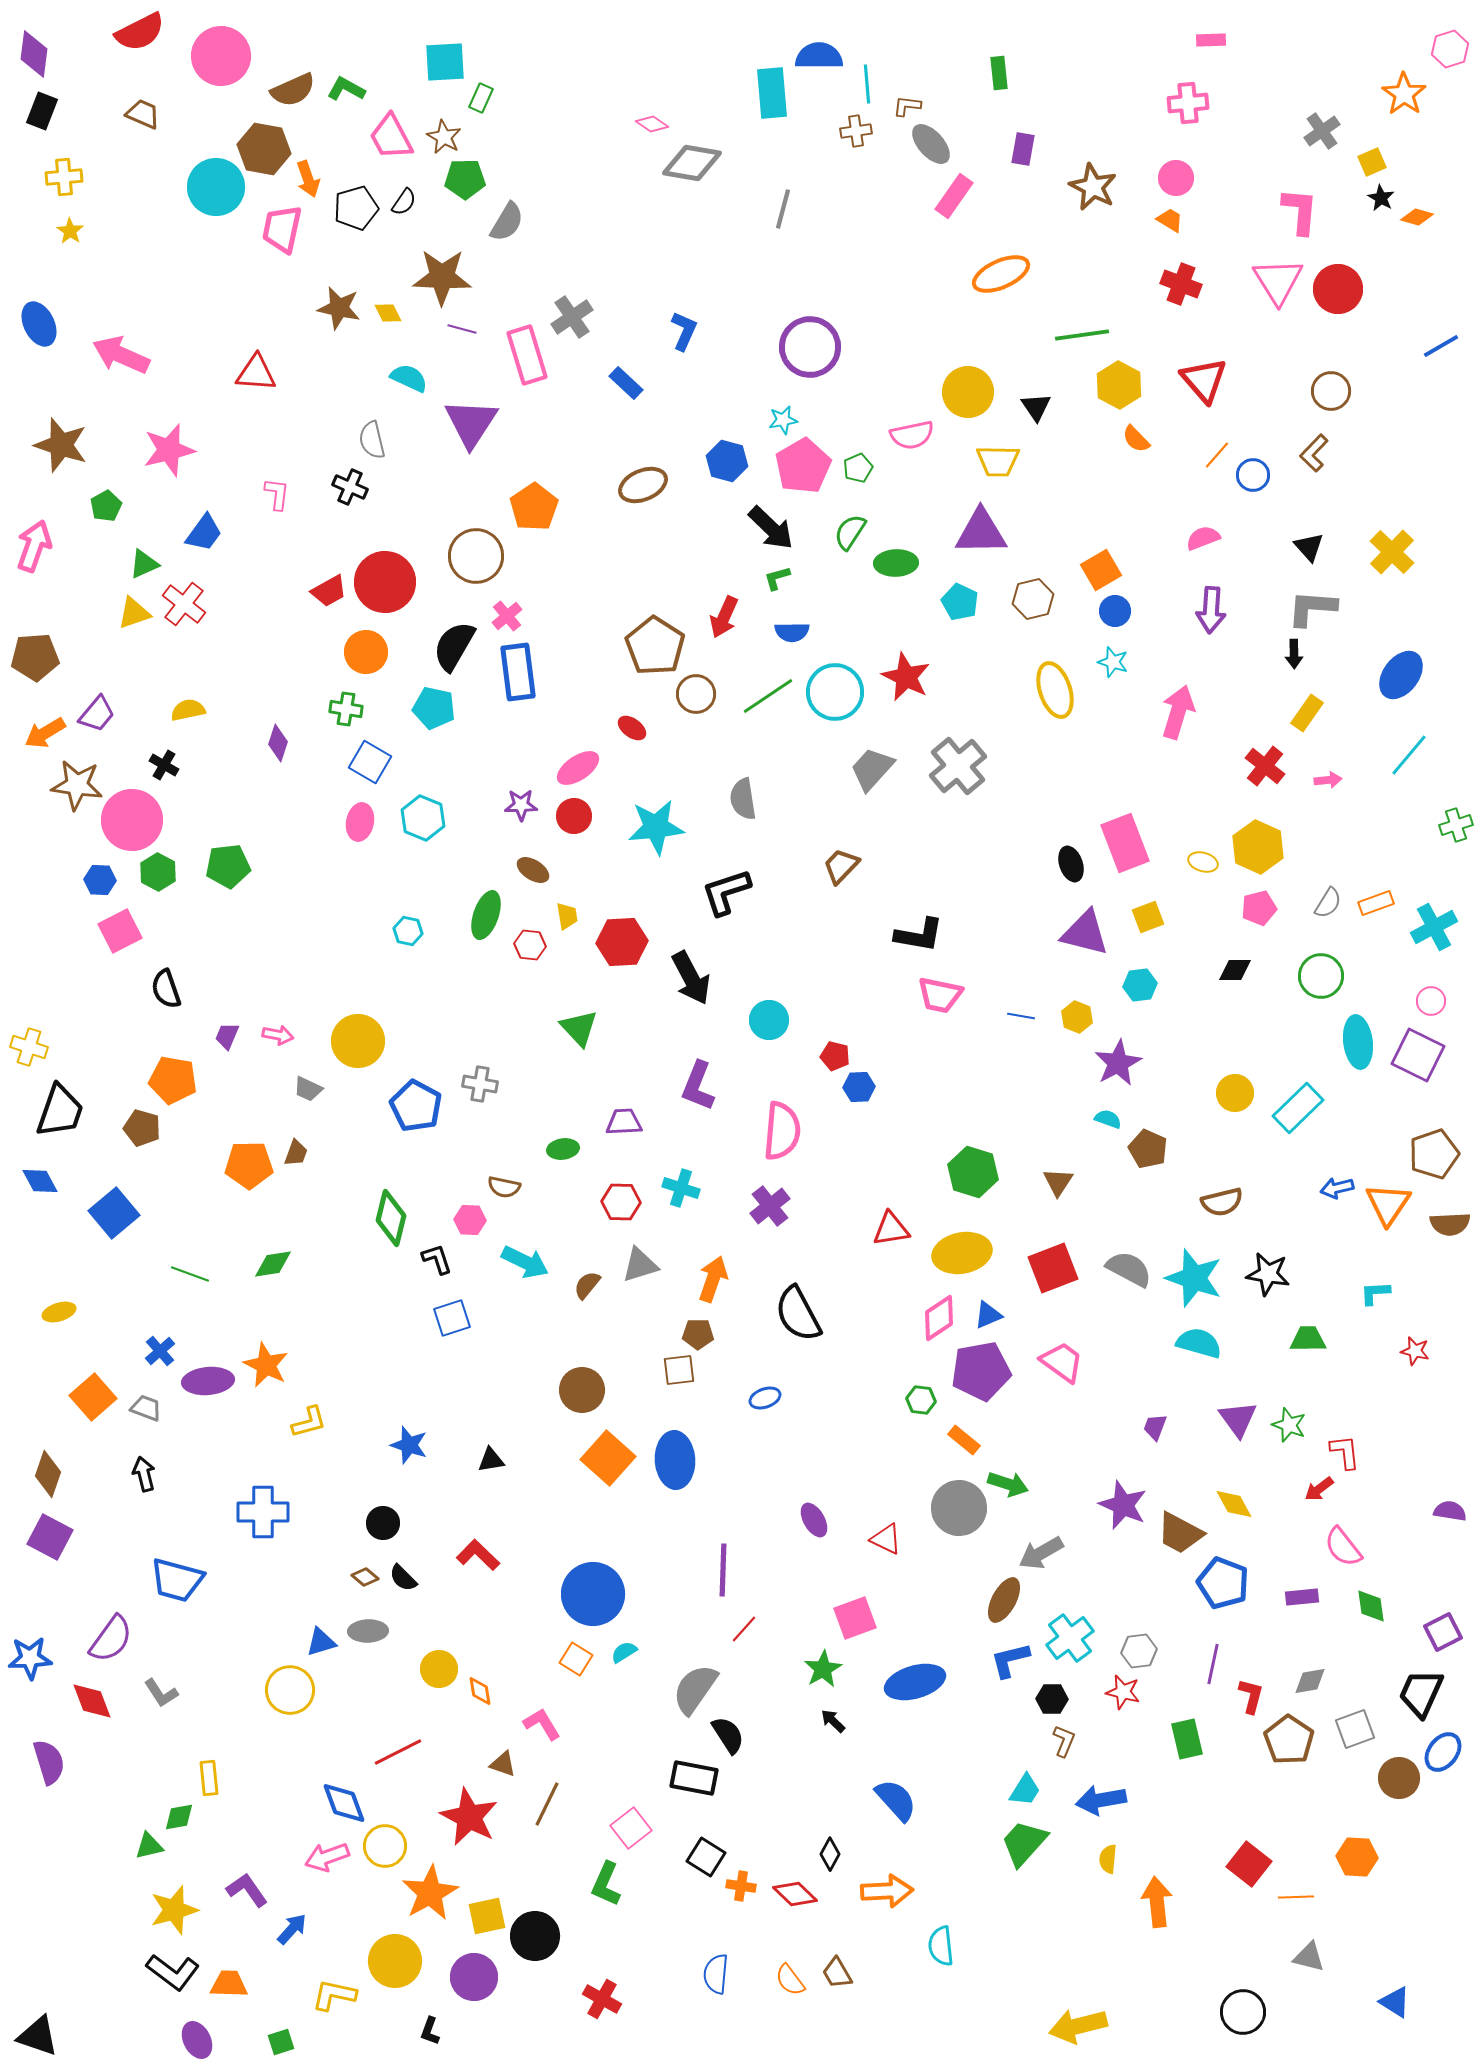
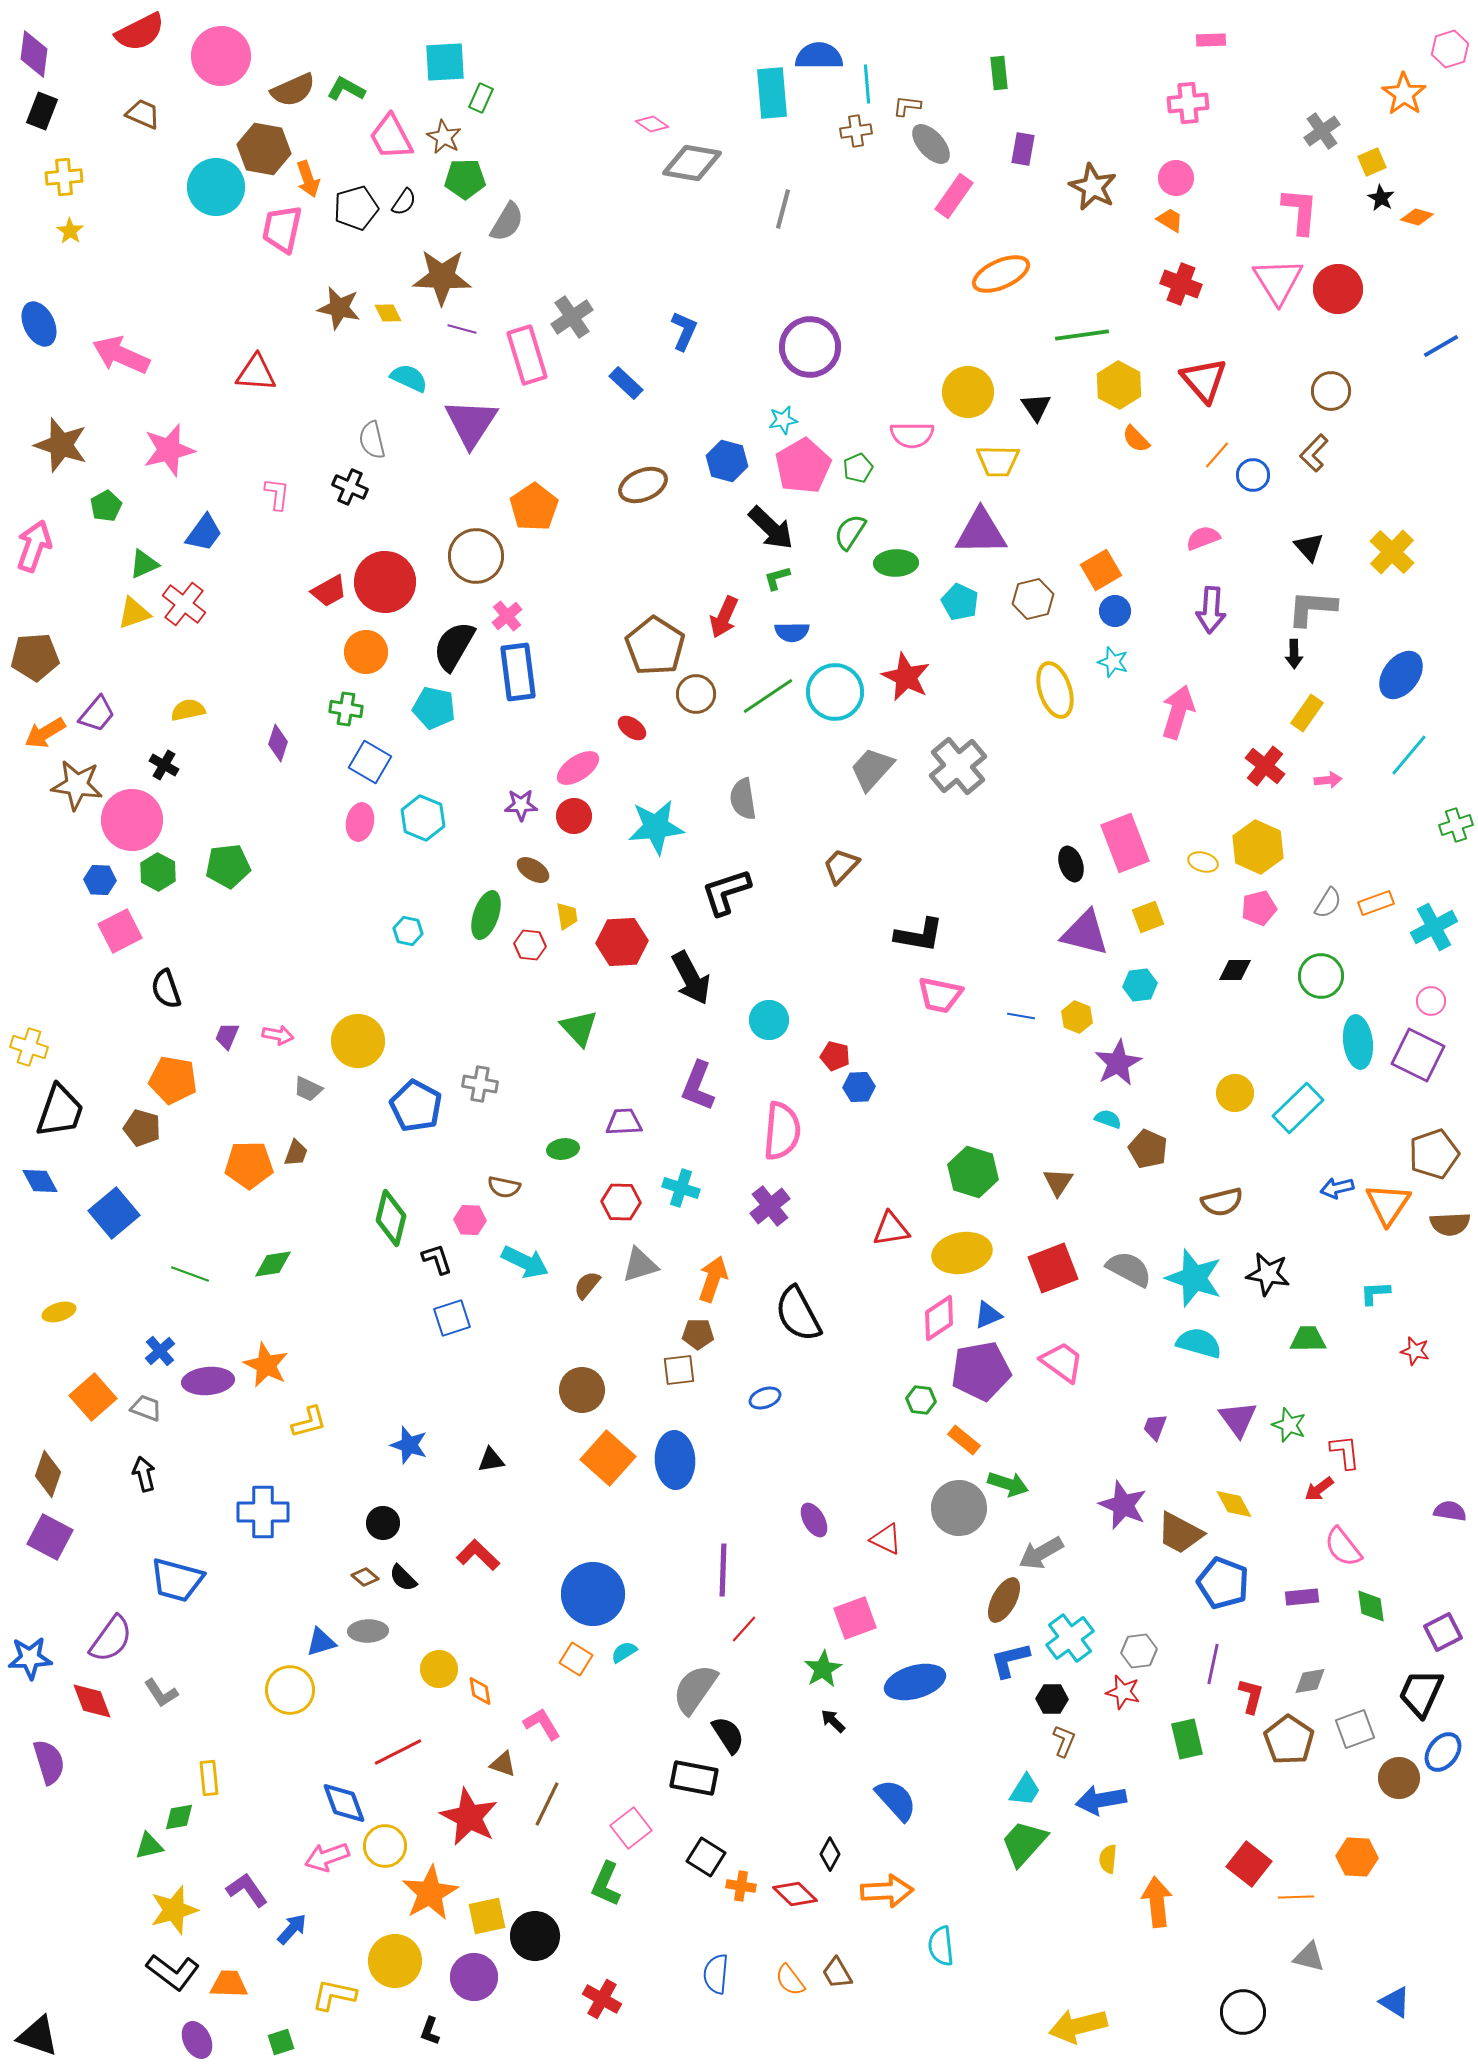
pink semicircle at (912, 435): rotated 12 degrees clockwise
